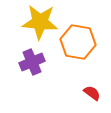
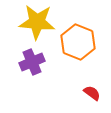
yellow star: moved 3 px left
orange hexagon: rotated 12 degrees clockwise
